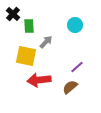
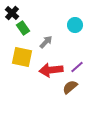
black cross: moved 1 px left, 1 px up
green rectangle: moved 6 px left, 2 px down; rotated 32 degrees counterclockwise
yellow square: moved 4 px left, 1 px down
red arrow: moved 12 px right, 10 px up
